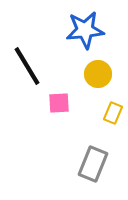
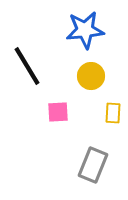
yellow circle: moved 7 px left, 2 px down
pink square: moved 1 px left, 9 px down
yellow rectangle: rotated 20 degrees counterclockwise
gray rectangle: moved 1 px down
